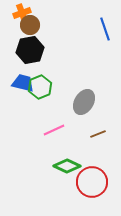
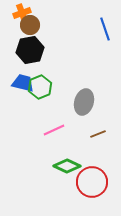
gray ellipse: rotated 15 degrees counterclockwise
